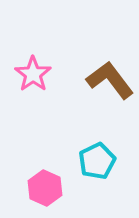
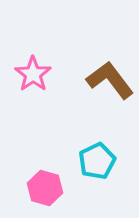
pink hexagon: rotated 8 degrees counterclockwise
